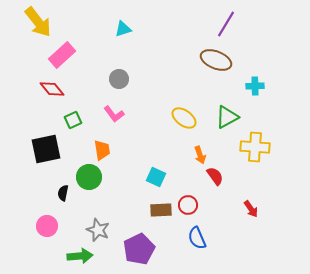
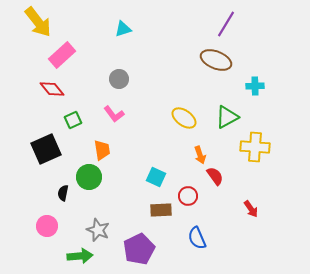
black square: rotated 12 degrees counterclockwise
red circle: moved 9 px up
